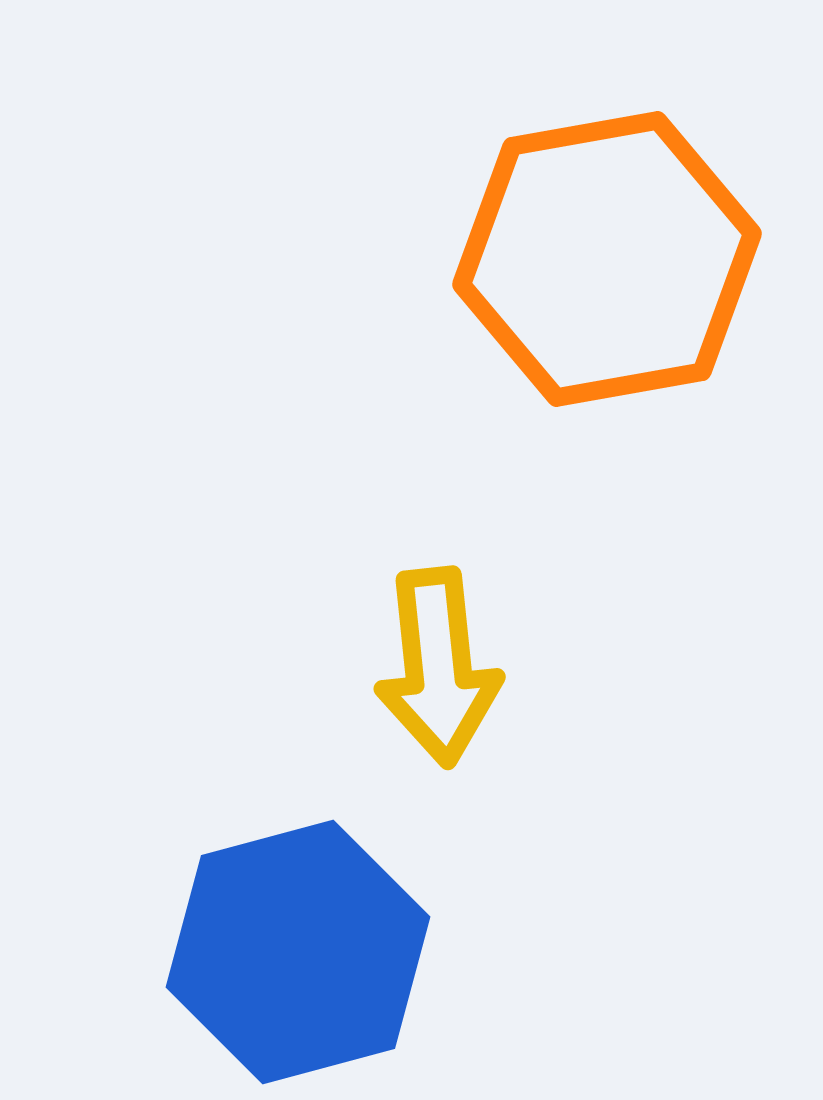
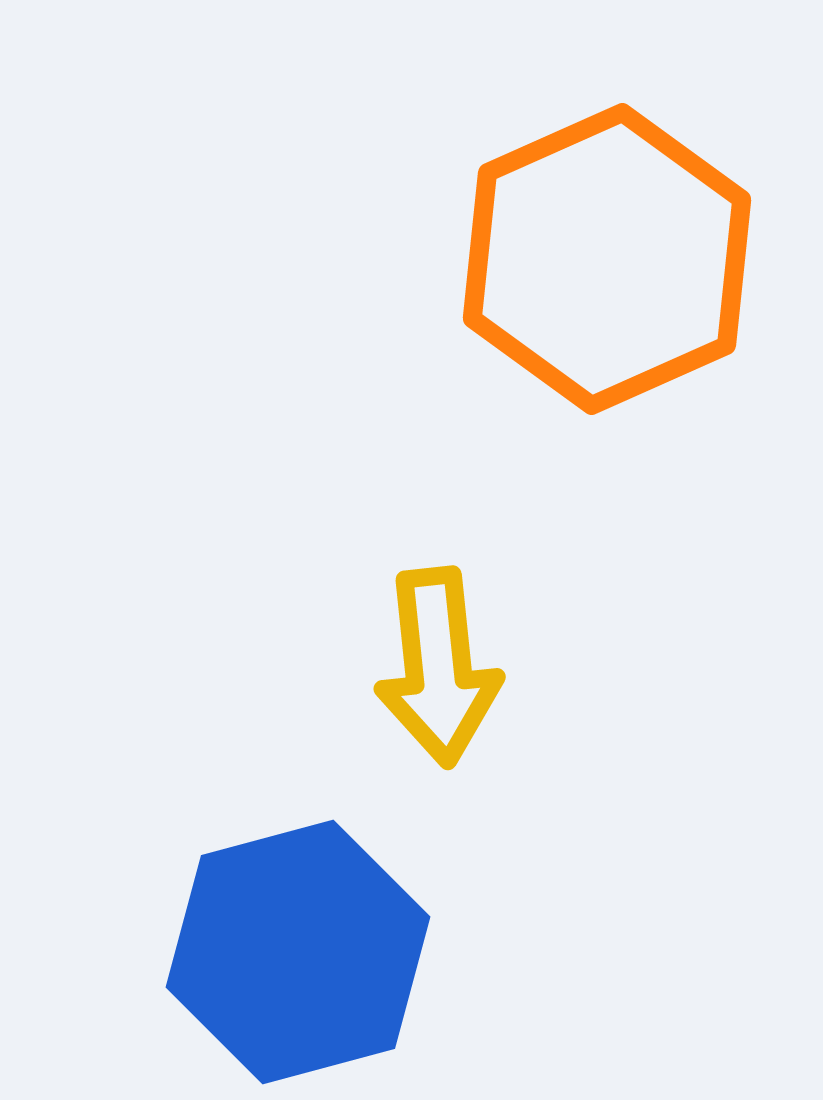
orange hexagon: rotated 14 degrees counterclockwise
